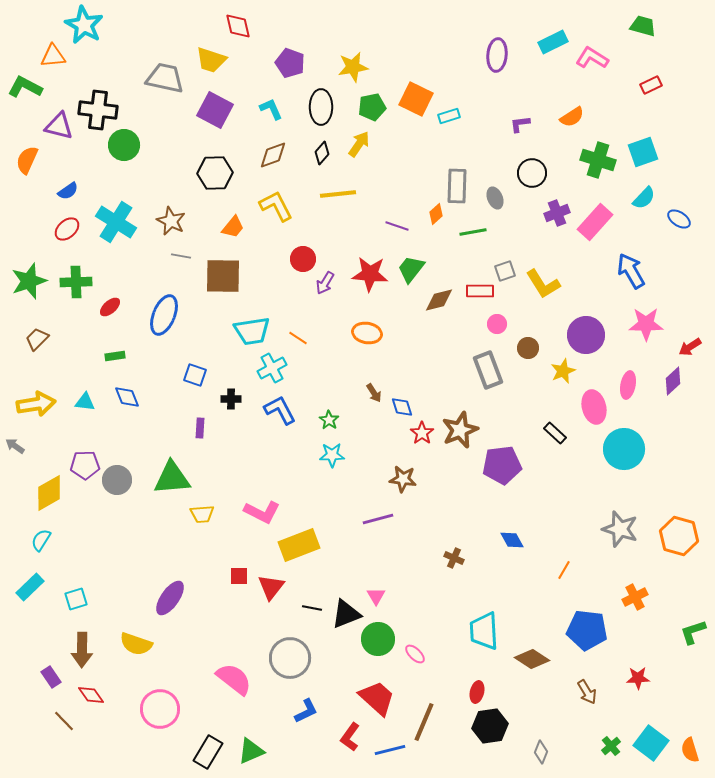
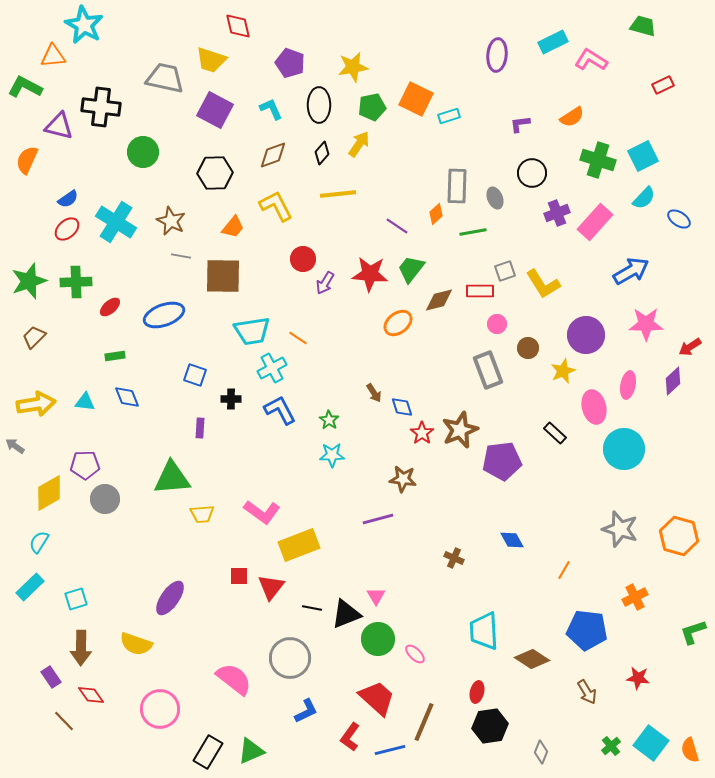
pink L-shape at (592, 58): moved 1 px left, 2 px down
red rectangle at (651, 85): moved 12 px right
black ellipse at (321, 107): moved 2 px left, 2 px up
black cross at (98, 110): moved 3 px right, 3 px up
green circle at (124, 145): moved 19 px right, 7 px down
cyan square at (643, 152): moved 4 px down; rotated 8 degrees counterclockwise
blue semicircle at (68, 191): moved 8 px down
purple line at (397, 226): rotated 15 degrees clockwise
blue arrow at (631, 271): rotated 90 degrees clockwise
blue ellipse at (164, 315): rotated 48 degrees clockwise
orange ellipse at (367, 333): moved 31 px right, 10 px up; rotated 48 degrees counterclockwise
brown trapezoid at (37, 339): moved 3 px left, 2 px up
purple pentagon at (502, 465): moved 4 px up
gray circle at (117, 480): moved 12 px left, 19 px down
pink L-shape at (262, 512): rotated 9 degrees clockwise
cyan semicircle at (41, 540): moved 2 px left, 2 px down
brown arrow at (82, 650): moved 1 px left, 2 px up
red star at (638, 678): rotated 10 degrees clockwise
